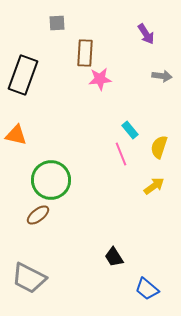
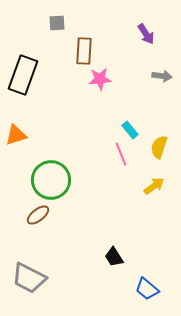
brown rectangle: moved 1 px left, 2 px up
orange triangle: rotated 30 degrees counterclockwise
